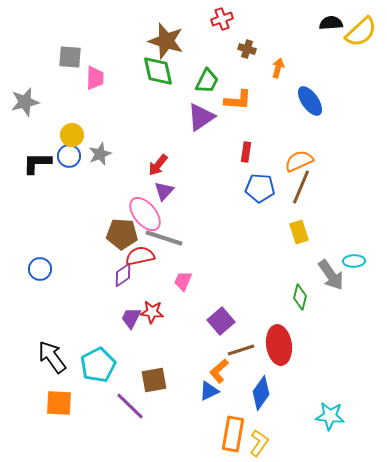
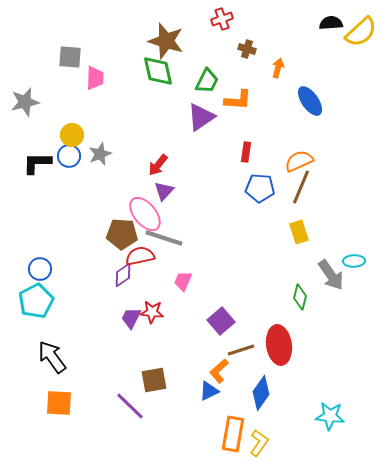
cyan pentagon at (98, 365): moved 62 px left, 64 px up
